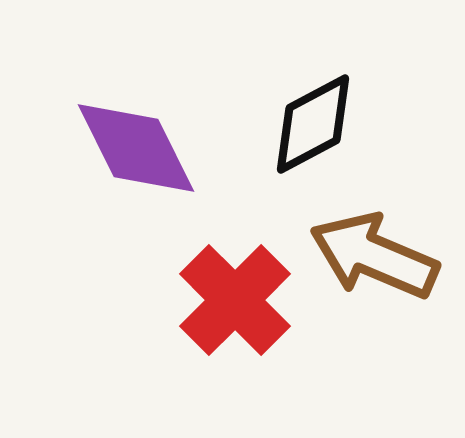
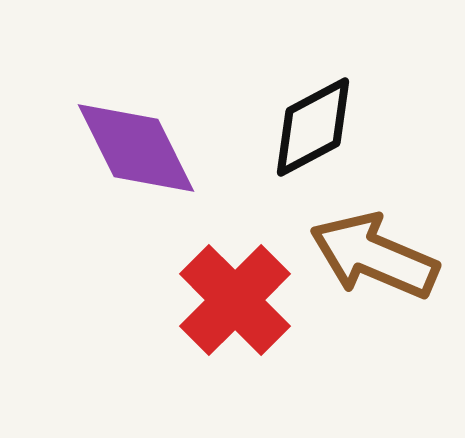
black diamond: moved 3 px down
